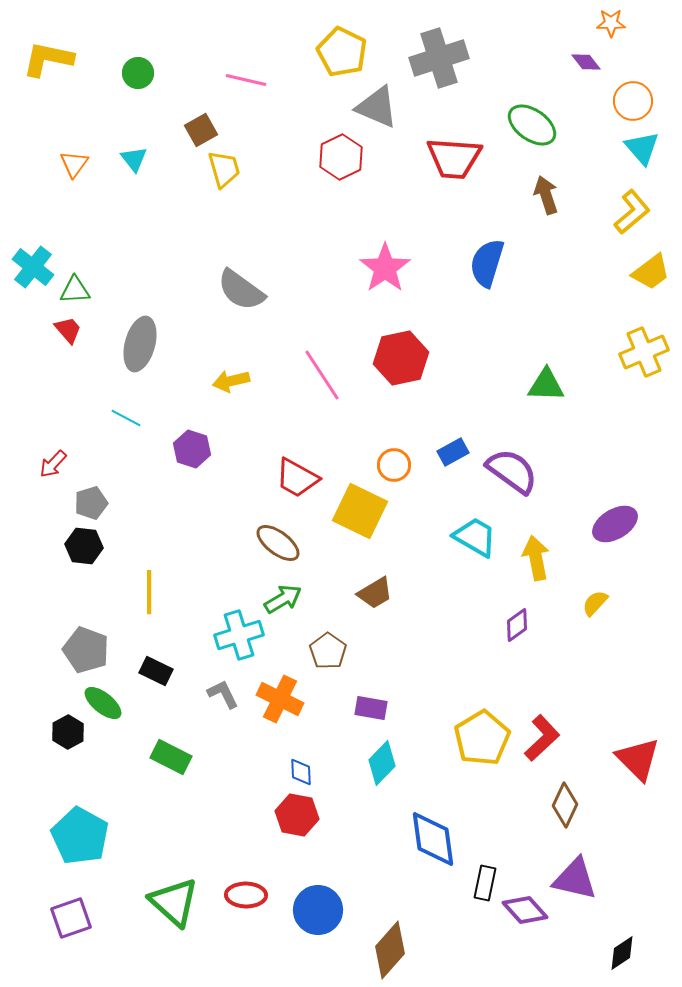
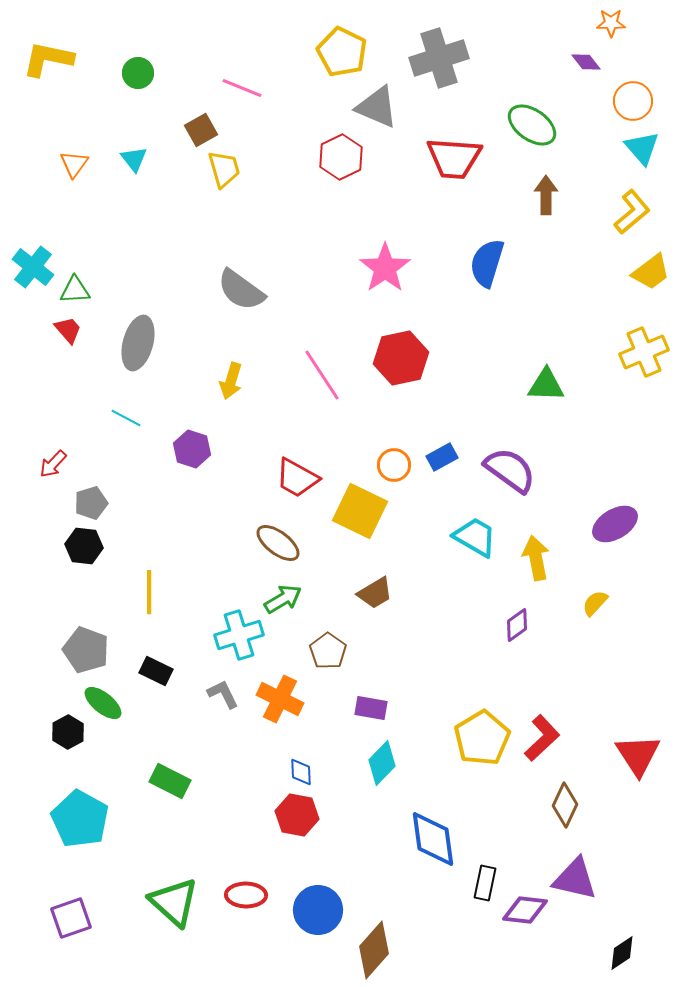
pink line at (246, 80): moved 4 px left, 8 px down; rotated 9 degrees clockwise
brown arrow at (546, 195): rotated 18 degrees clockwise
gray ellipse at (140, 344): moved 2 px left, 1 px up
yellow arrow at (231, 381): rotated 60 degrees counterclockwise
blue rectangle at (453, 452): moved 11 px left, 5 px down
purple semicircle at (512, 471): moved 2 px left, 1 px up
green rectangle at (171, 757): moved 1 px left, 24 px down
red triangle at (638, 759): moved 4 px up; rotated 12 degrees clockwise
cyan pentagon at (80, 836): moved 17 px up
purple diamond at (525, 910): rotated 42 degrees counterclockwise
brown diamond at (390, 950): moved 16 px left
